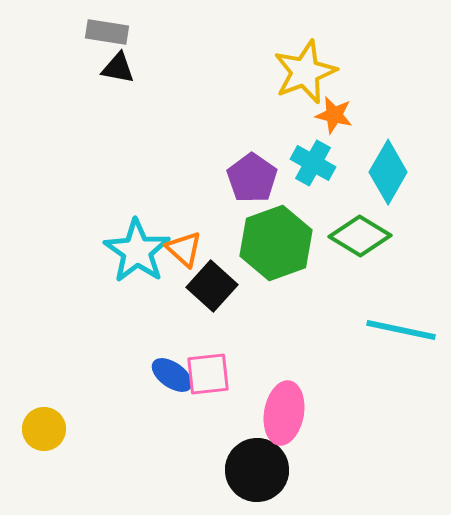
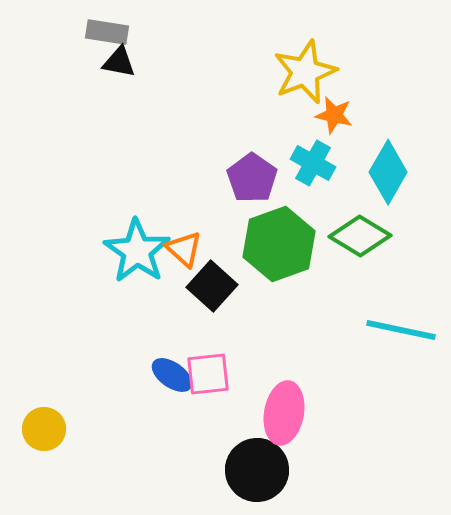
black triangle: moved 1 px right, 6 px up
green hexagon: moved 3 px right, 1 px down
